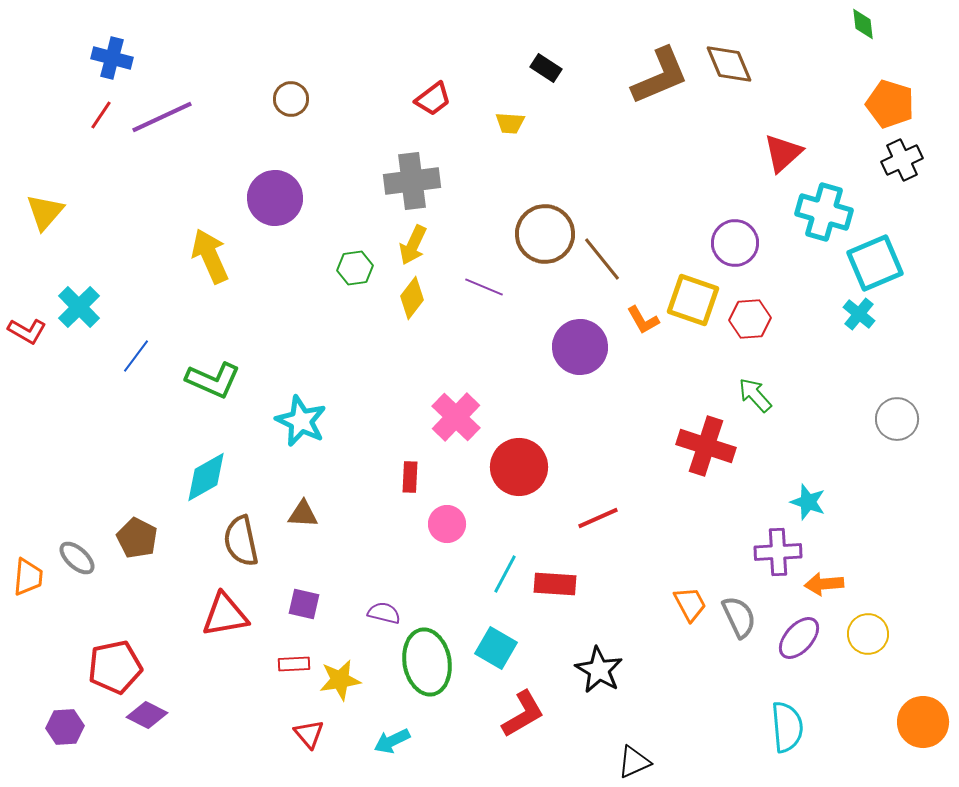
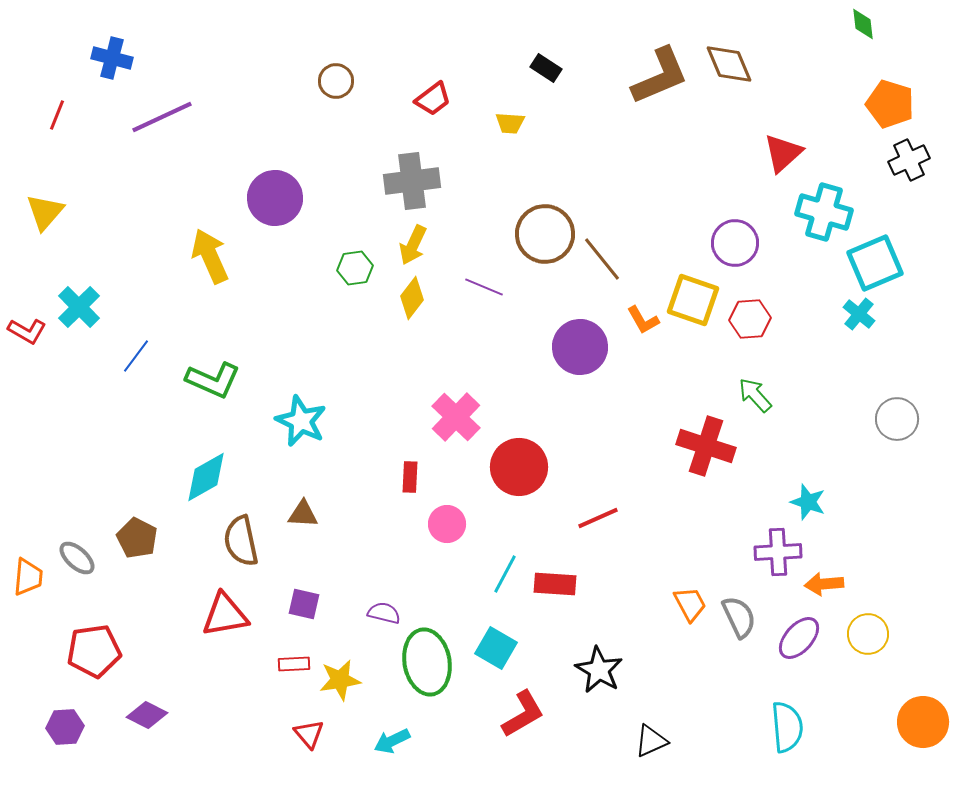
brown circle at (291, 99): moved 45 px right, 18 px up
red line at (101, 115): moved 44 px left; rotated 12 degrees counterclockwise
black cross at (902, 160): moved 7 px right
red pentagon at (115, 667): moved 21 px left, 16 px up; rotated 4 degrees clockwise
black triangle at (634, 762): moved 17 px right, 21 px up
